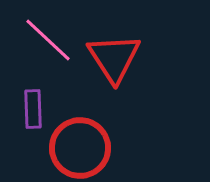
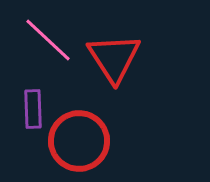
red circle: moved 1 px left, 7 px up
